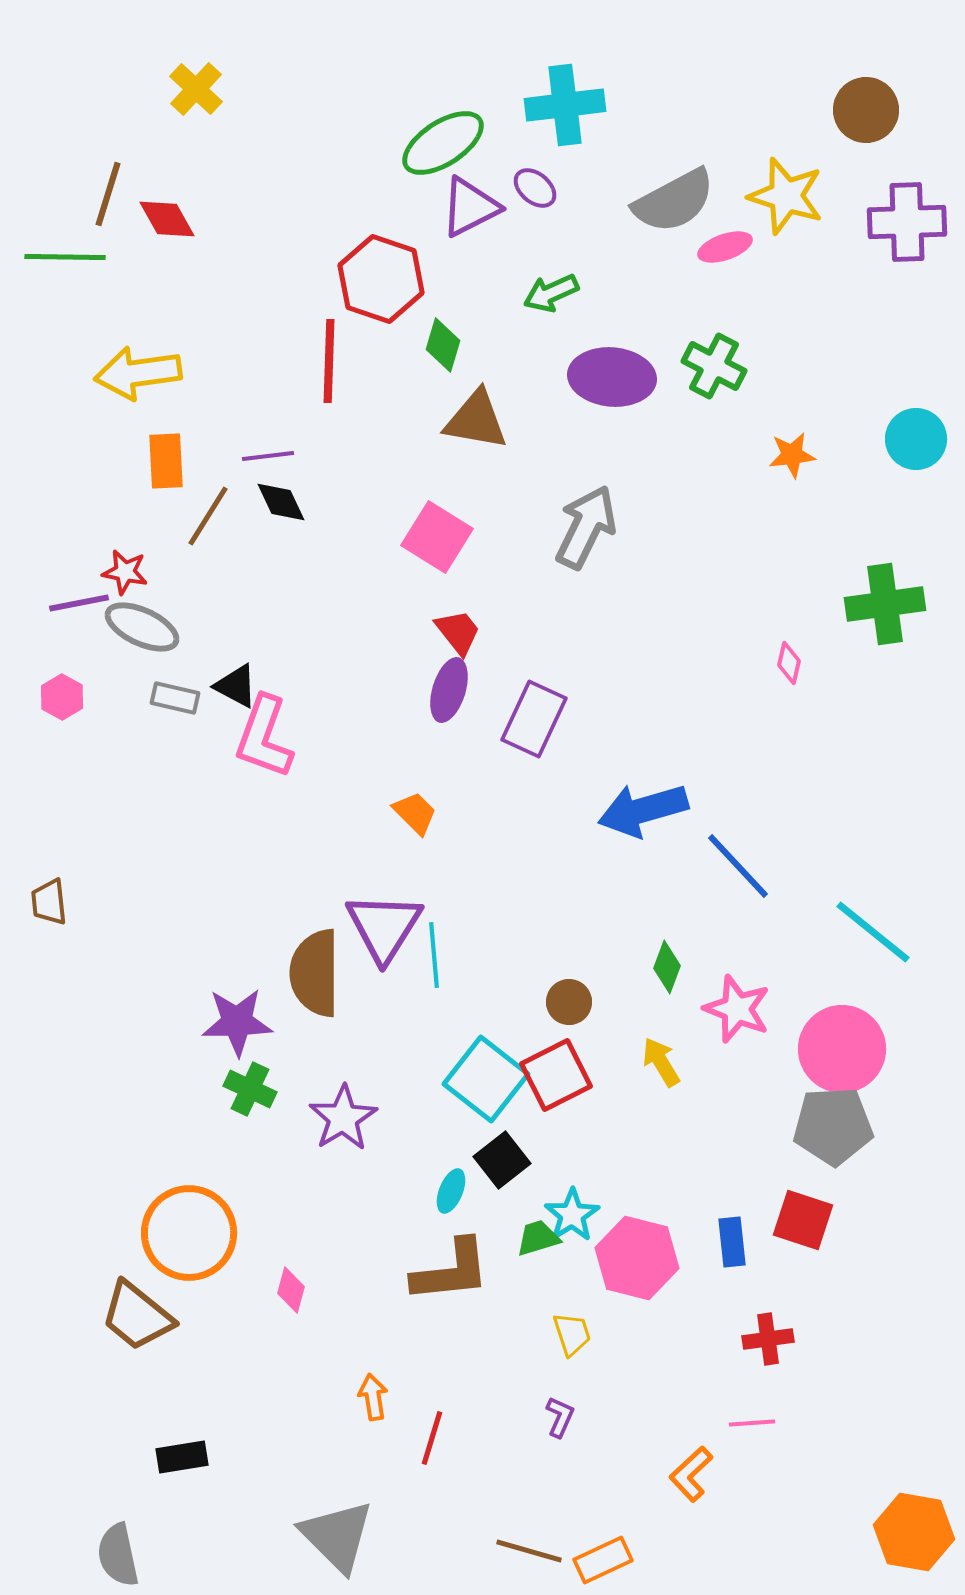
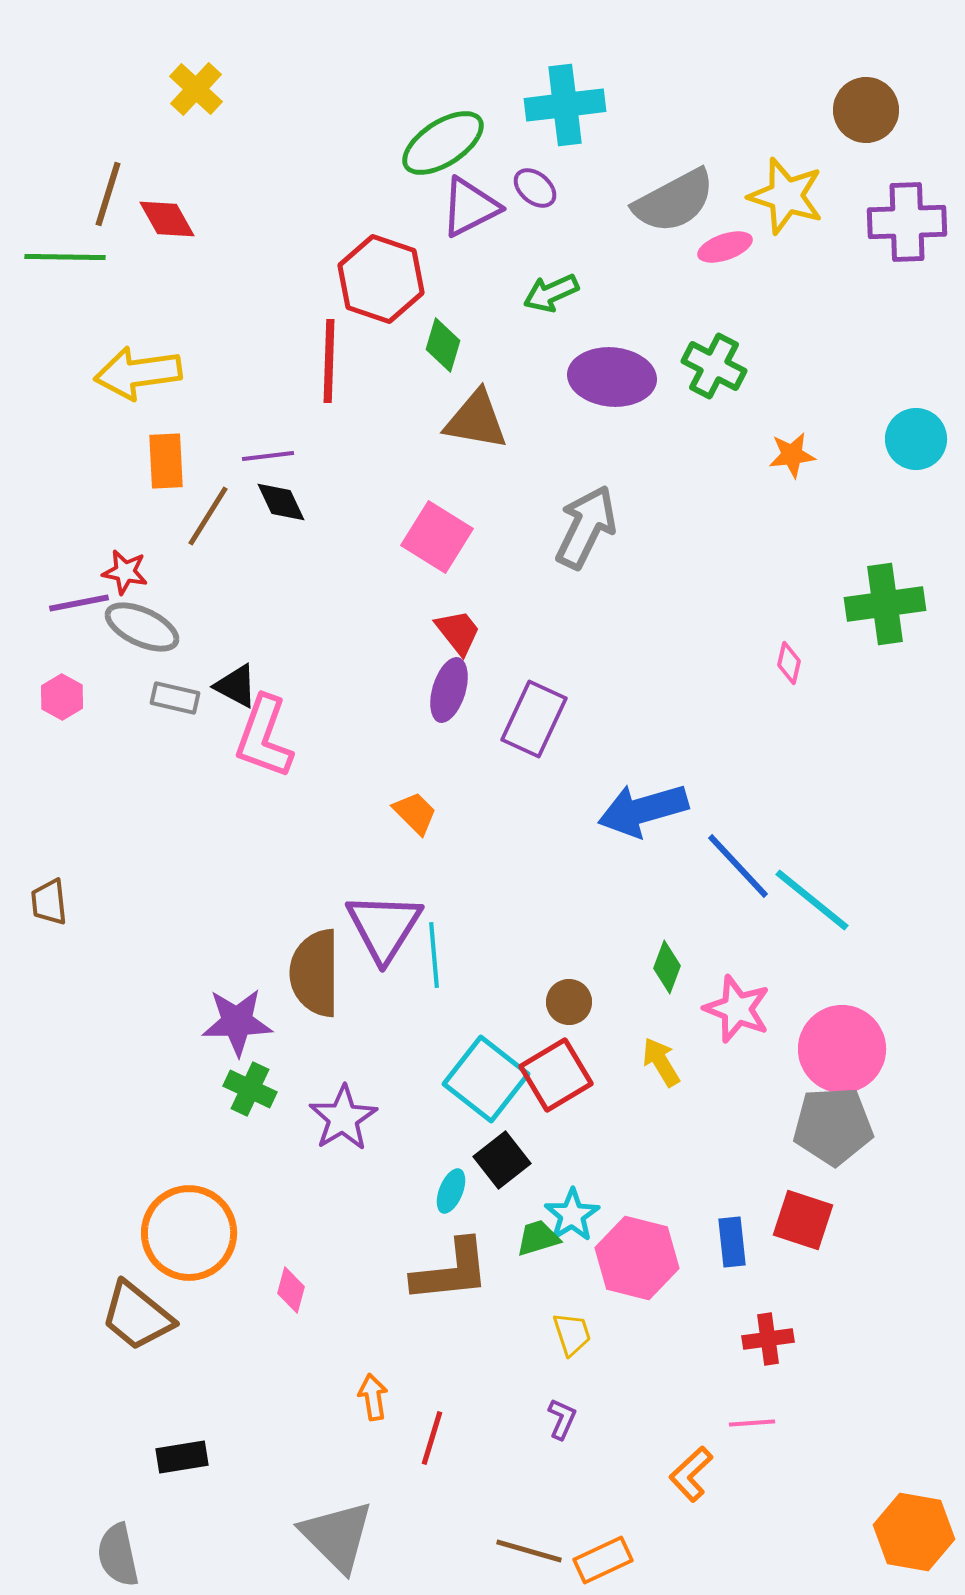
cyan line at (873, 932): moved 61 px left, 32 px up
red square at (556, 1075): rotated 4 degrees counterclockwise
purple L-shape at (560, 1417): moved 2 px right, 2 px down
